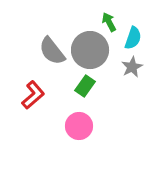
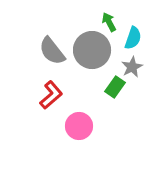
gray circle: moved 2 px right
green rectangle: moved 30 px right, 1 px down
red L-shape: moved 18 px right
